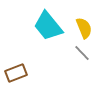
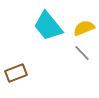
yellow semicircle: rotated 90 degrees counterclockwise
